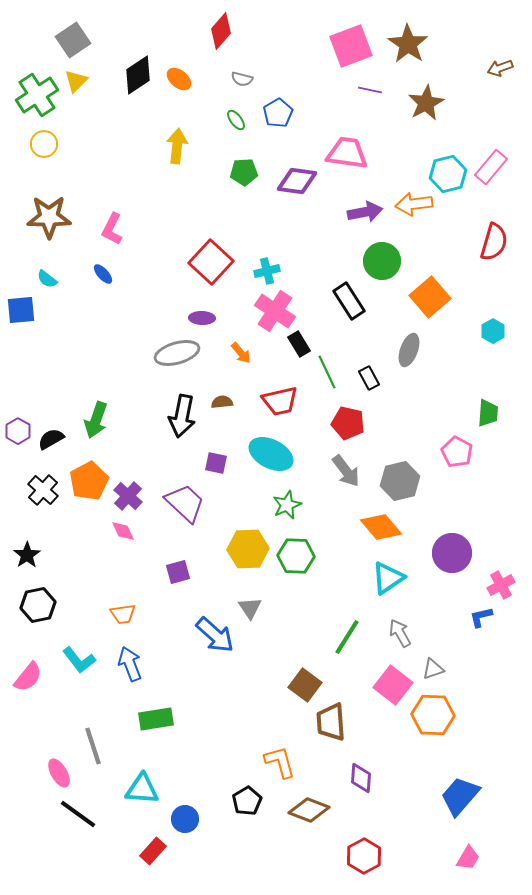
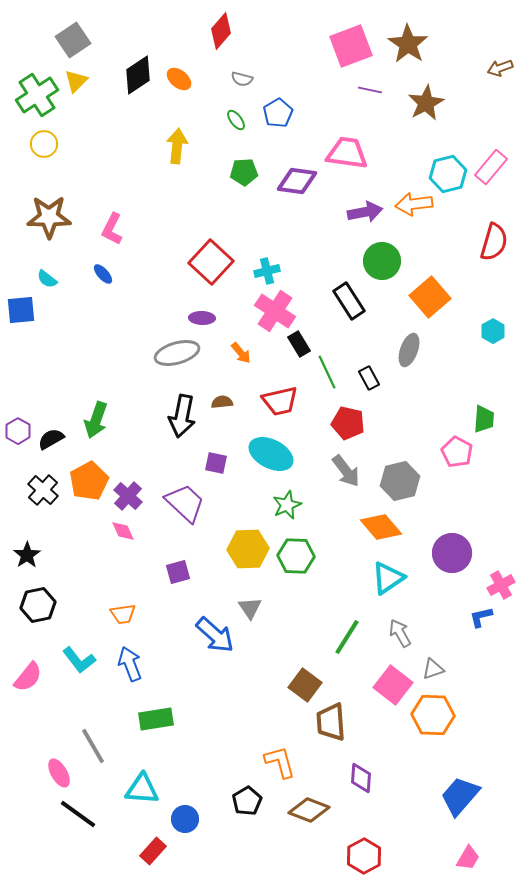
green trapezoid at (488, 413): moved 4 px left, 6 px down
gray line at (93, 746): rotated 12 degrees counterclockwise
